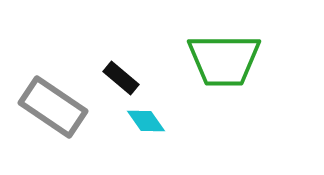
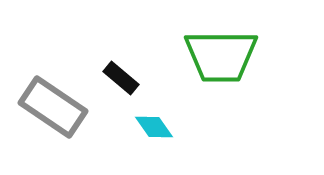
green trapezoid: moved 3 px left, 4 px up
cyan diamond: moved 8 px right, 6 px down
